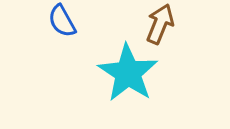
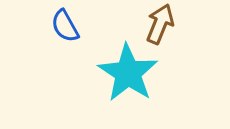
blue semicircle: moved 3 px right, 5 px down
